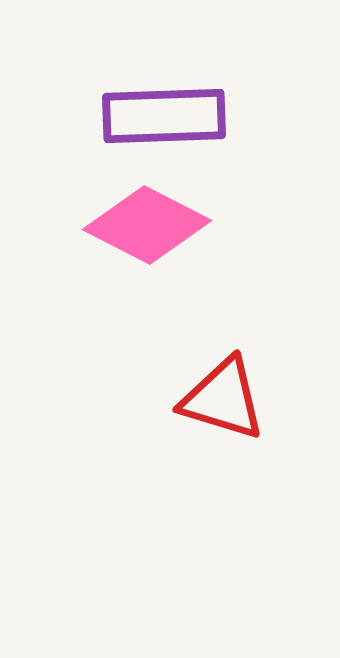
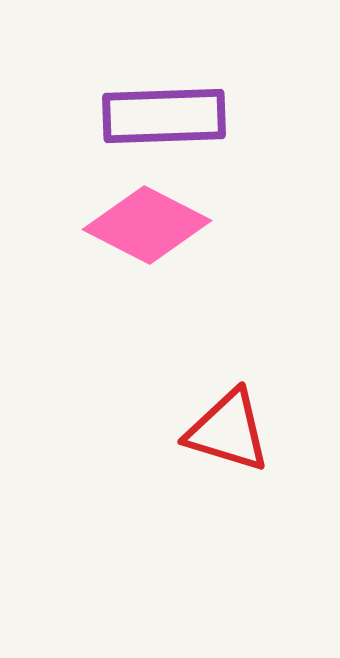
red triangle: moved 5 px right, 32 px down
